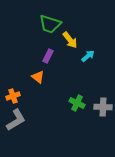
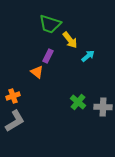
orange triangle: moved 1 px left, 5 px up
green cross: moved 1 px right, 1 px up; rotated 14 degrees clockwise
gray L-shape: moved 1 px left, 1 px down
